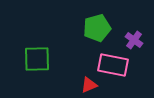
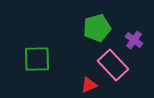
pink rectangle: rotated 36 degrees clockwise
